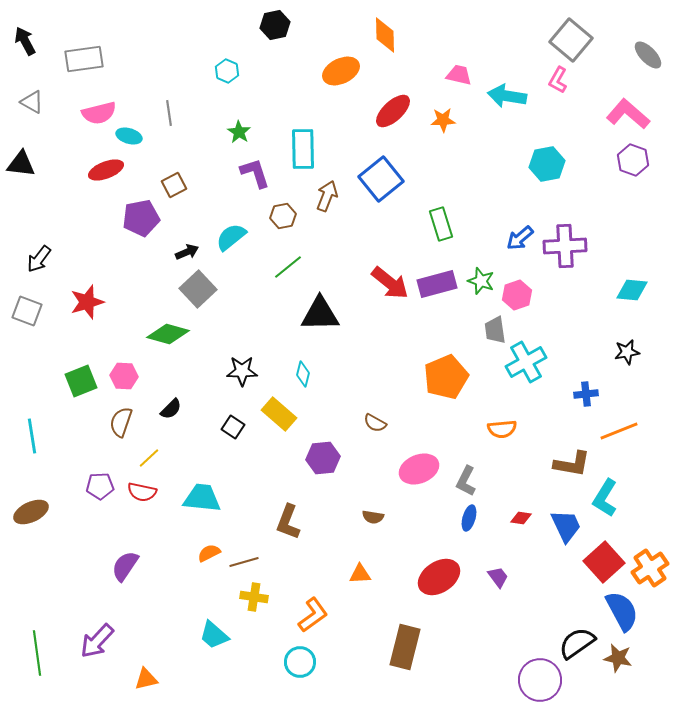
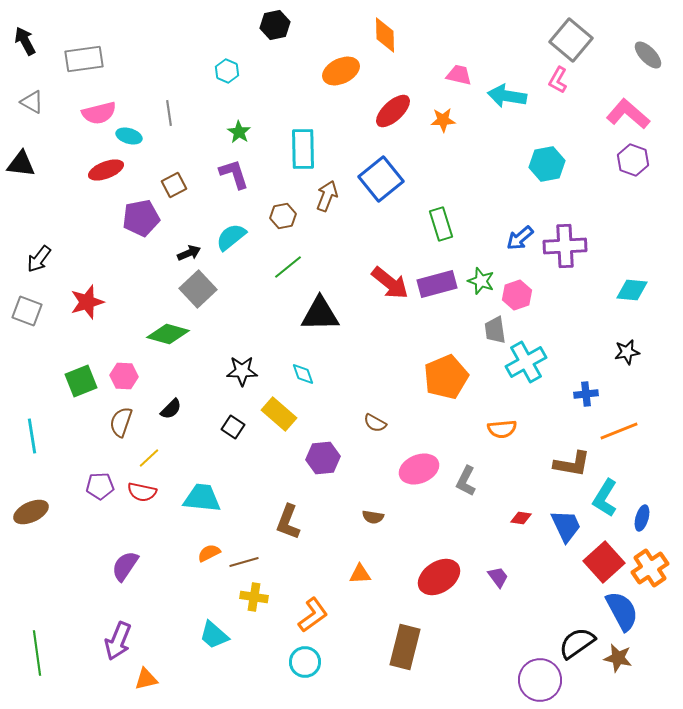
purple L-shape at (255, 173): moved 21 px left, 1 px down
black arrow at (187, 252): moved 2 px right, 1 px down
cyan diamond at (303, 374): rotated 35 degrees counterclockwise
blue ellipse at (469, 518): moved 173 px right
purple arrow at (97, 641): moved 21 px right; rotated 21 degrees counterclockwise
cyan circle at (300, 662): moved 5 px right
